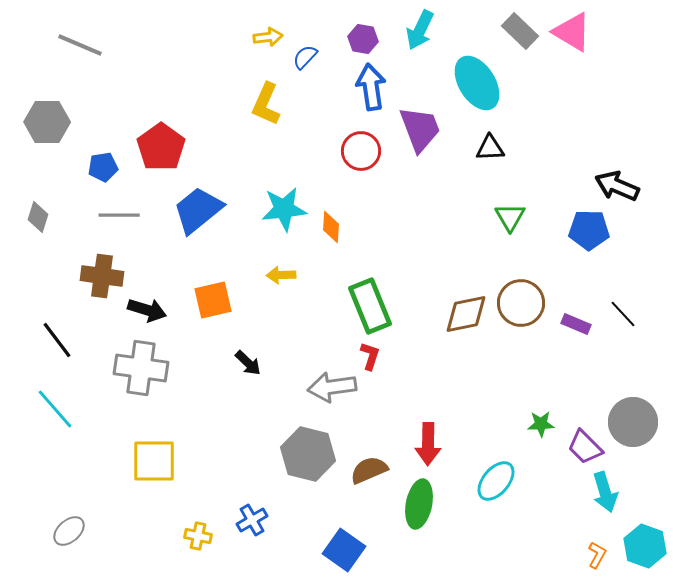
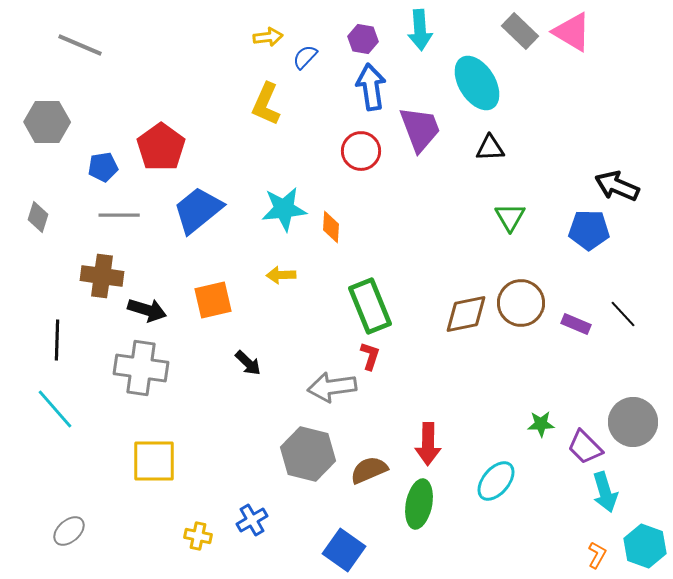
cyan arrow at (420, 30): rotated 30 degrees counterclockwise
black line at (57, 340): rotated 39 degrees clockwise
